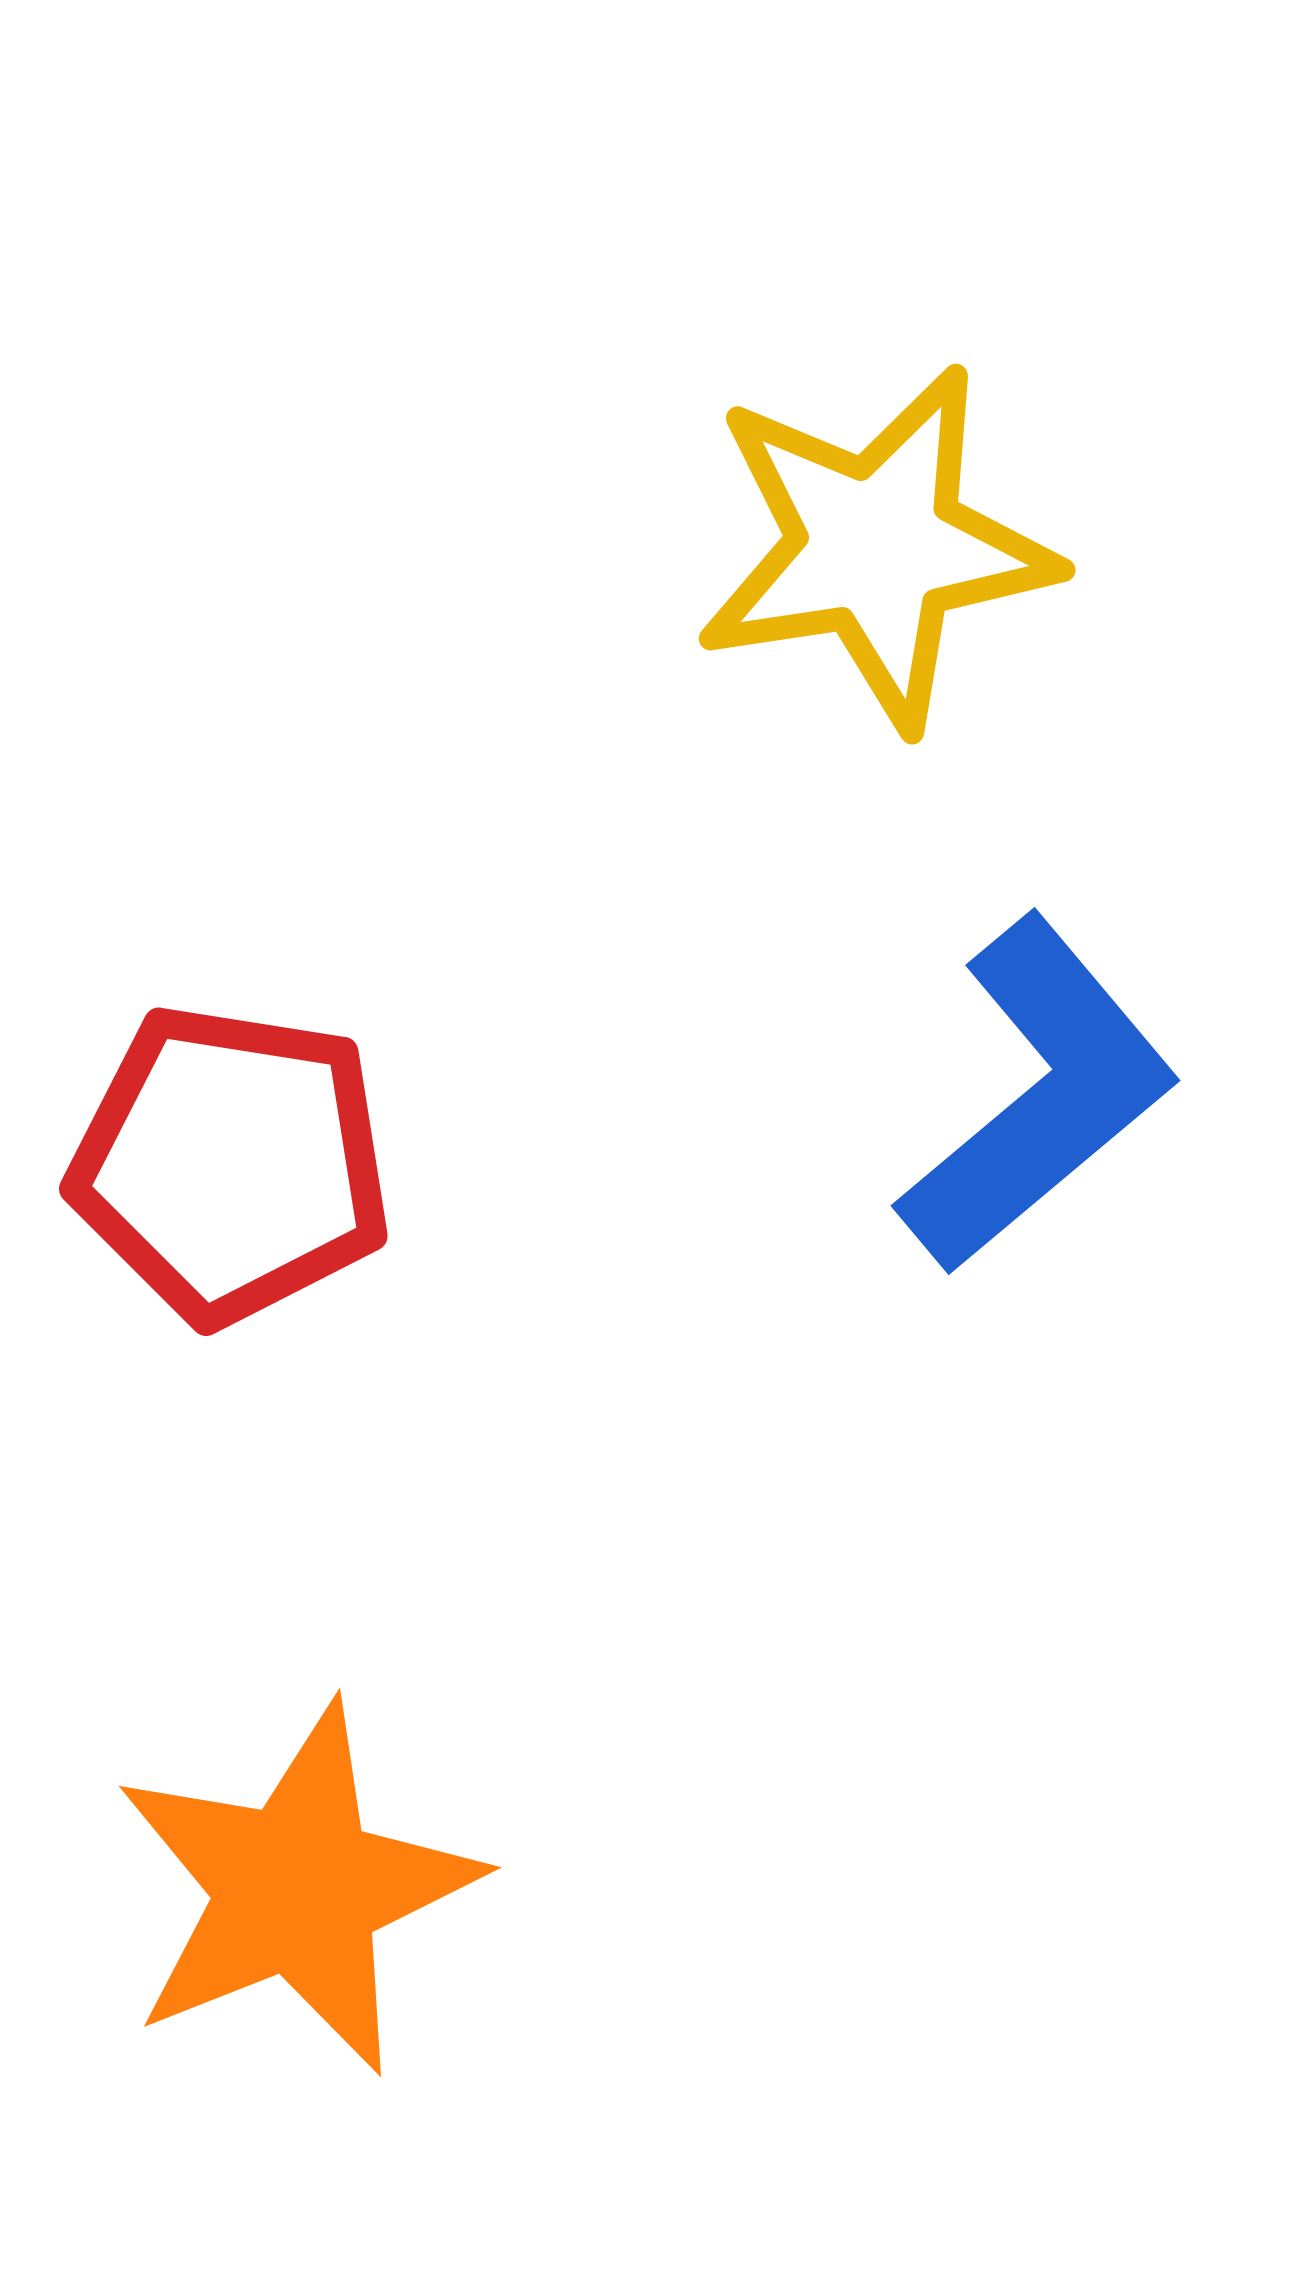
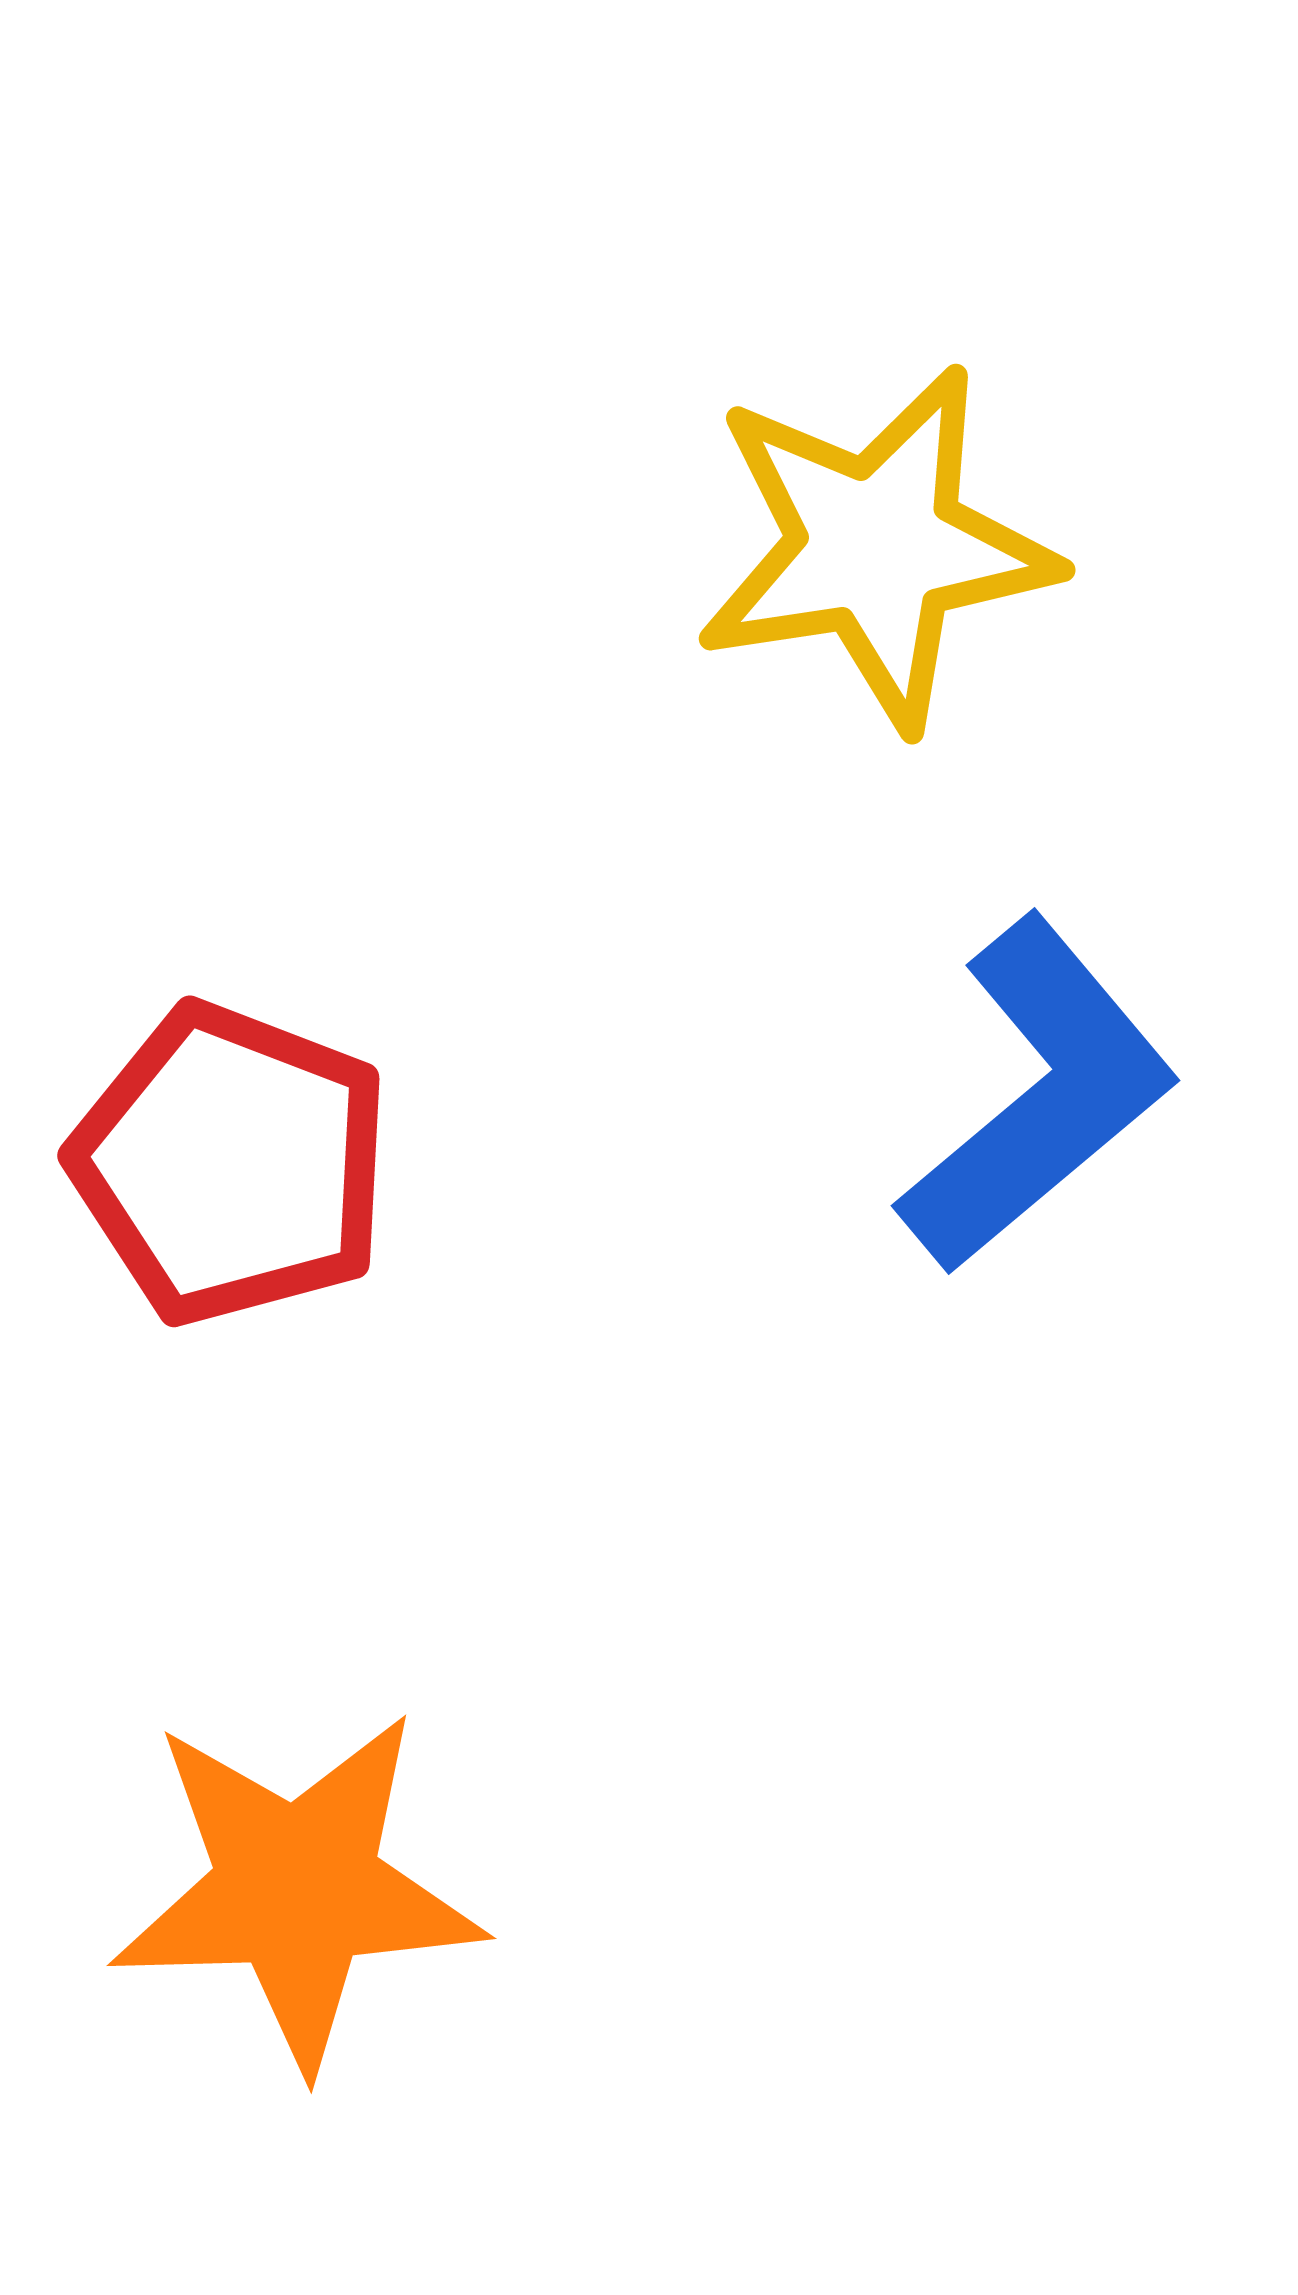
red pentagon: rotated 12 degrees clockwise
orange star: rotated 20 degrees clockwise
